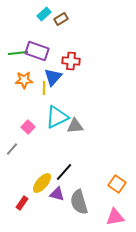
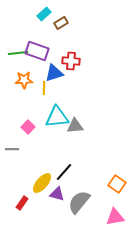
brown rectangle: moved 4 px down
blue triangle: moved 1 px right, 4 px up; rotated 30 degrees clockwise
cyan triangle: rotated 20 degrees clockwise
gray line: rotated 48 degrees clockwise
gray semicircle: rotated 55 degrees clockwise
